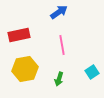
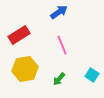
red rectangle: rotated 20 degrees counterclockwise
pink line: rotated 12 degrees counterclockwise
cyan square: moved 3 px down; rotated 24 degrees counterclockwise
green arrow: rotated 24 degrees clockwise
